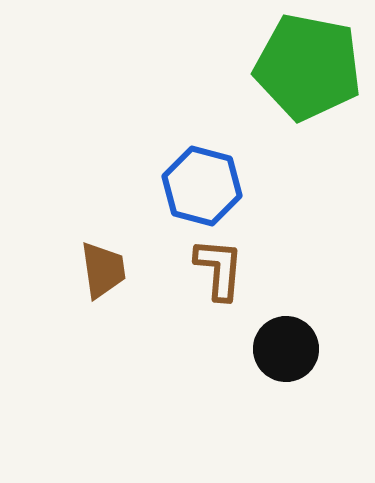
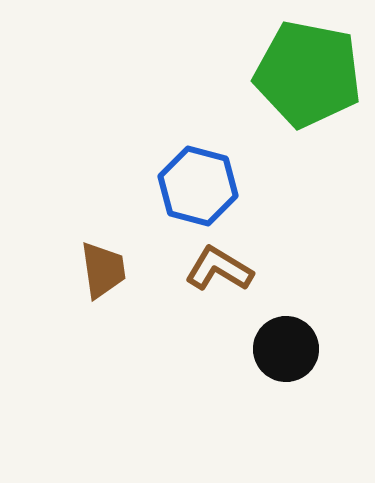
green pentagon: moved 7 px down
blue hexagon: moved 4 px left
brown L-shape: rotated 64 degrees counterclockwise
